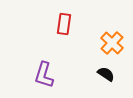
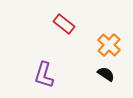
red rectangle: rotated 60 degrees counterclockwise
orange cross: moved 3 px left, 2 px down
